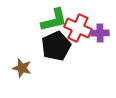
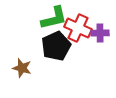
green L-shape: moved 2 px up
